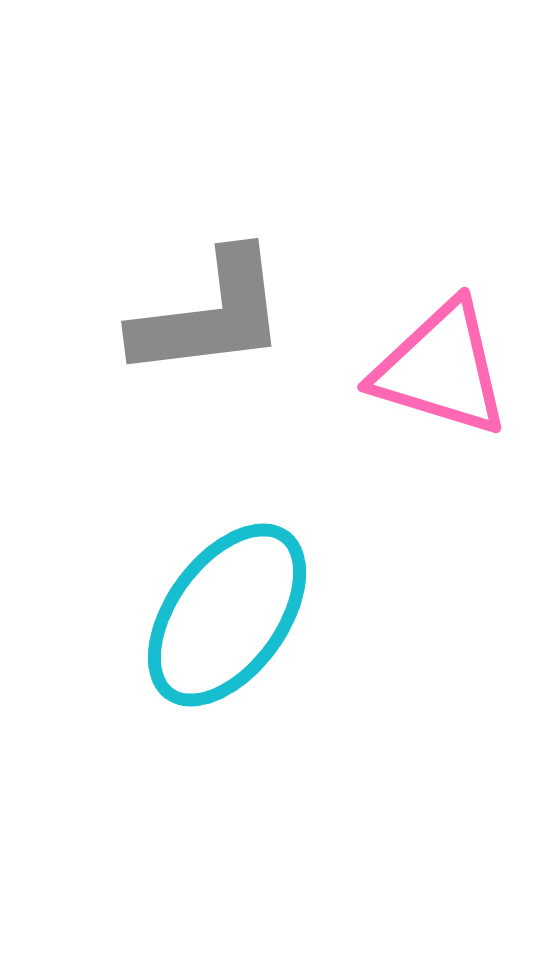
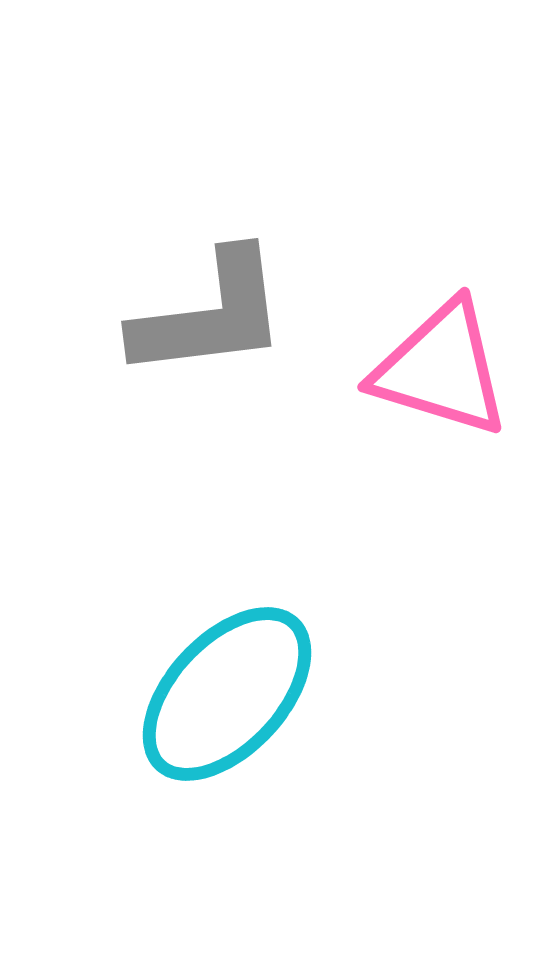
cyan ellipse: moved 79 px down; rotated 7 degrees clockwise
